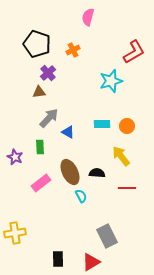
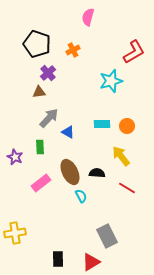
red line: rotated 30 degrees clockwise
